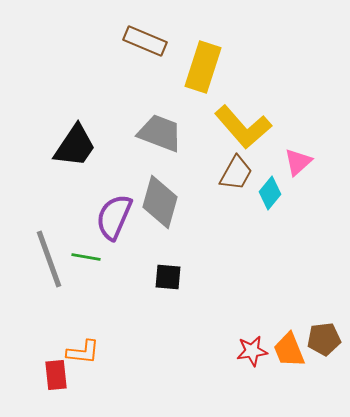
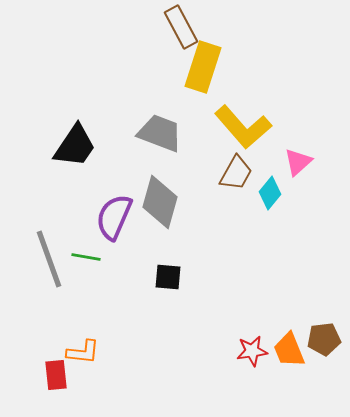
brown rectangle: moved 36 px right, 14 px up; rotated 39 degrees clockwise
